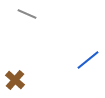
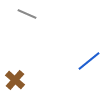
blue line: moved 1 px right, 1 px down
